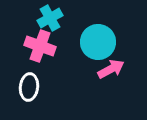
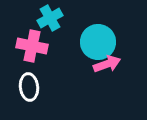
pink cross: moved 8 px left; rotated 8 degrees counterclockwise
pink arrow: moved 4 px left, 5 px up; rotated 8 degrees clockwise
white ellipse: rotated 12 degrees counterclockwise
